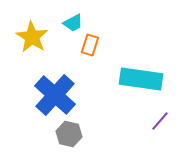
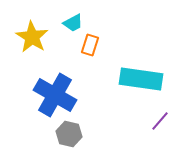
blue cross: rotated 12 degrees counterclockwise
